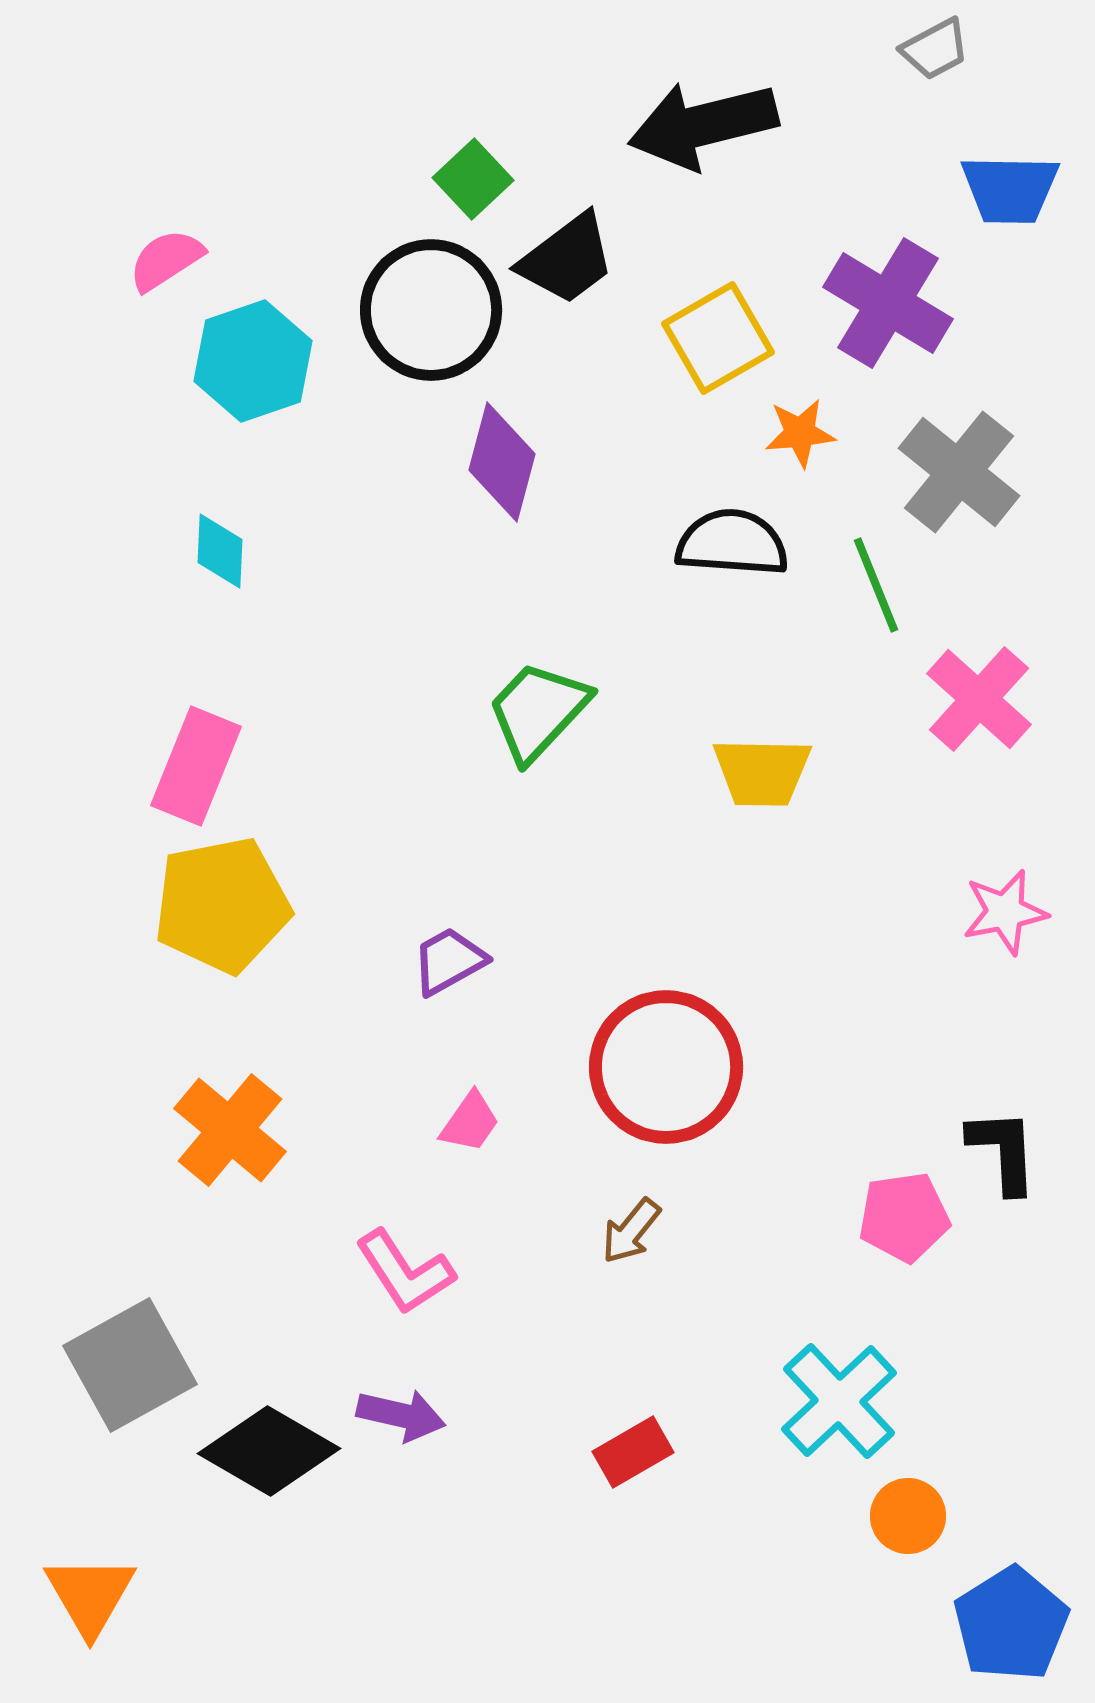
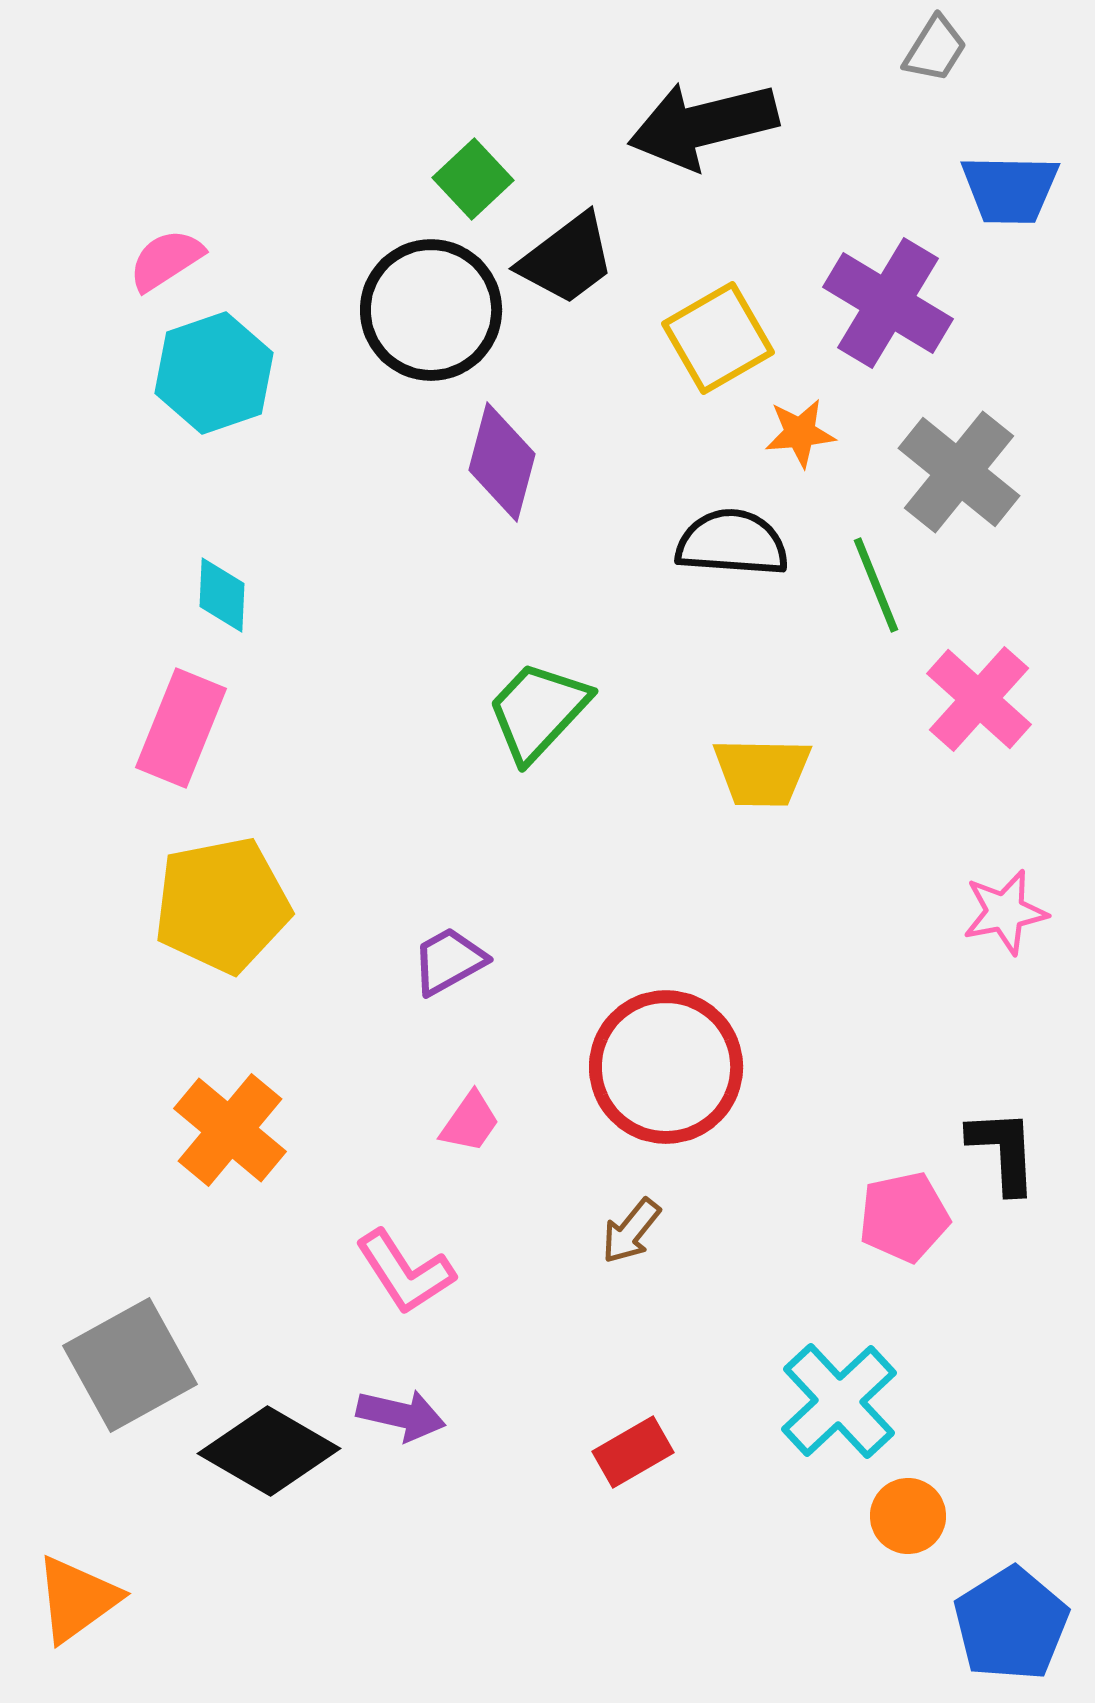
gray trapezoid: rotated 30 degrees counterclockwise
cyan hexagon: moved 39 px left, 12 px down
cyan diamond: moved 2 px right, 44 px down
pink rectangle: moved 15 px left, 38 px up
pink pentagon: rotated 4 degrees counterclockwise
orange triangle: moved 13 px left, 4 px down; rotated 24 degrees clockwise
